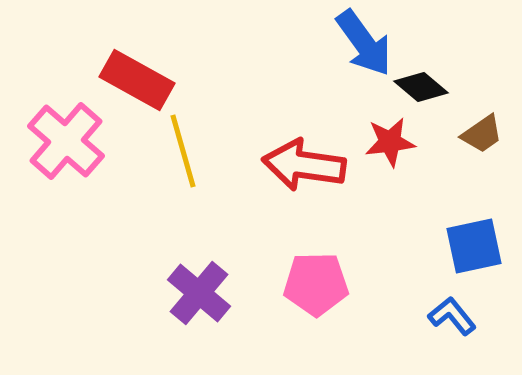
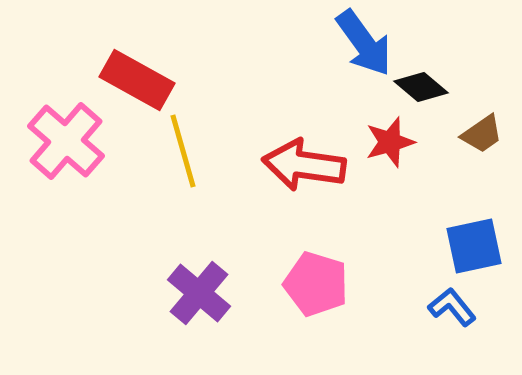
red star: rotated 9 degrees counterclockwise
pink pentagon: rotated 18 degrees clockwise
blue L-shape: moved 9 px up
